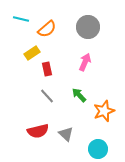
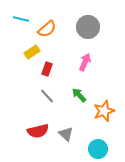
yellow rectangle: moved 1 px up
red rectangle: rotated 32 degrees clockwise
